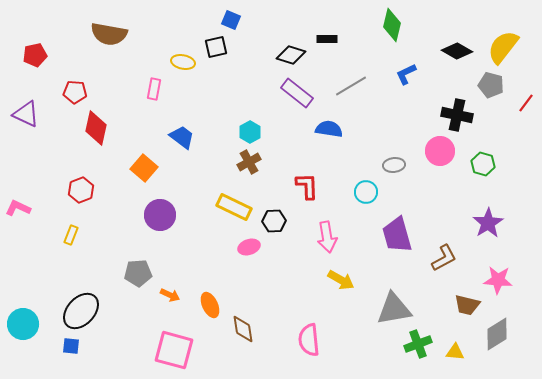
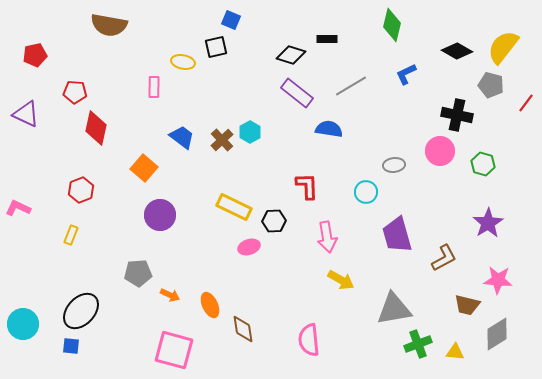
brown semicircle at (109, 34): moved 9 px up
pink rectangle at (154, 89): moved 2 px up; rotated 10 degrees counterclockwise
brown cross at (249, 162): moved 27 px left, 22 px up; rotated 15 degrees counterclockwise
